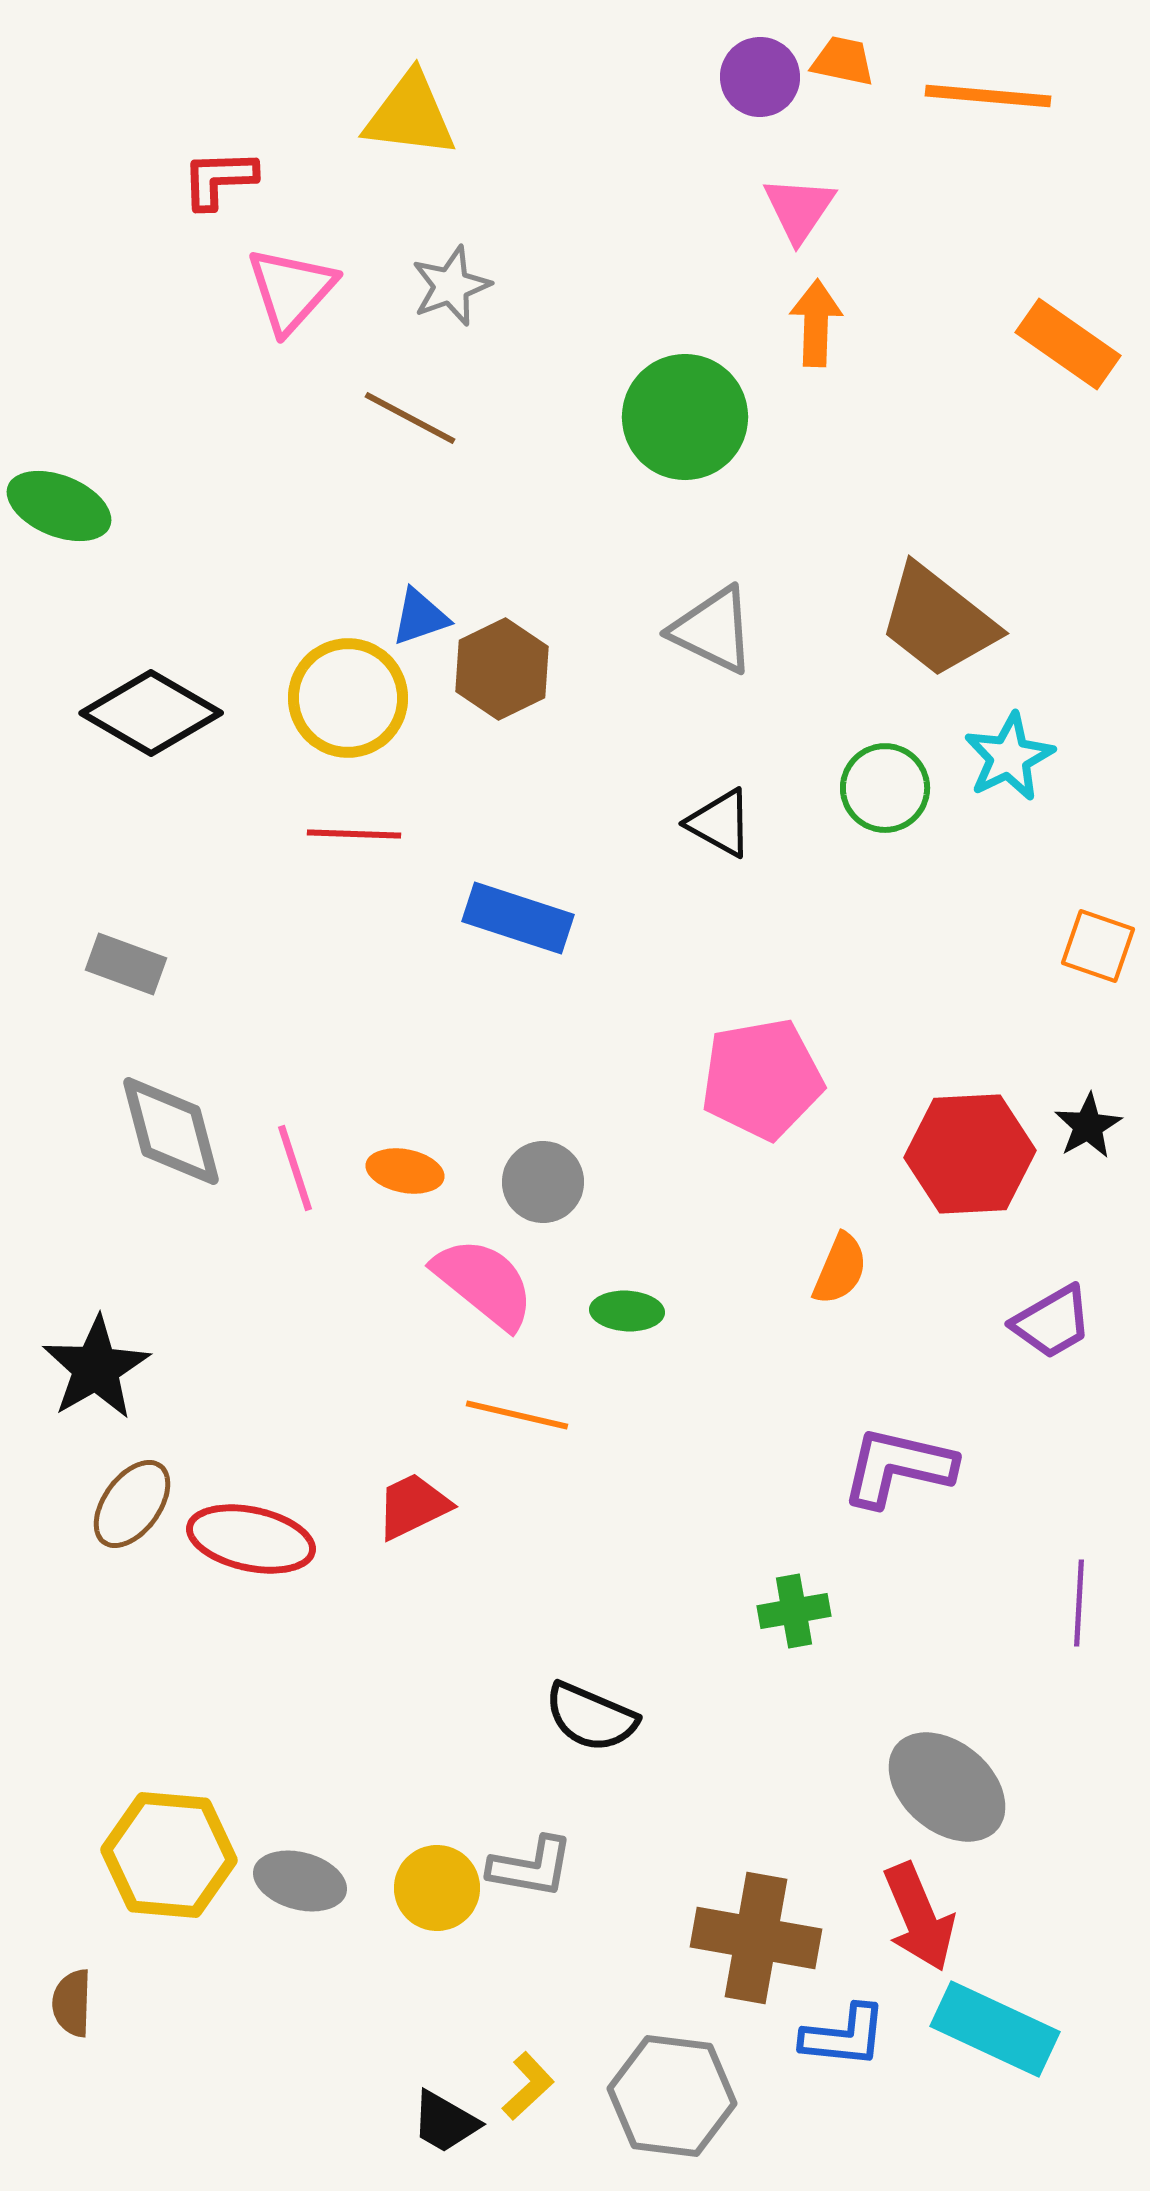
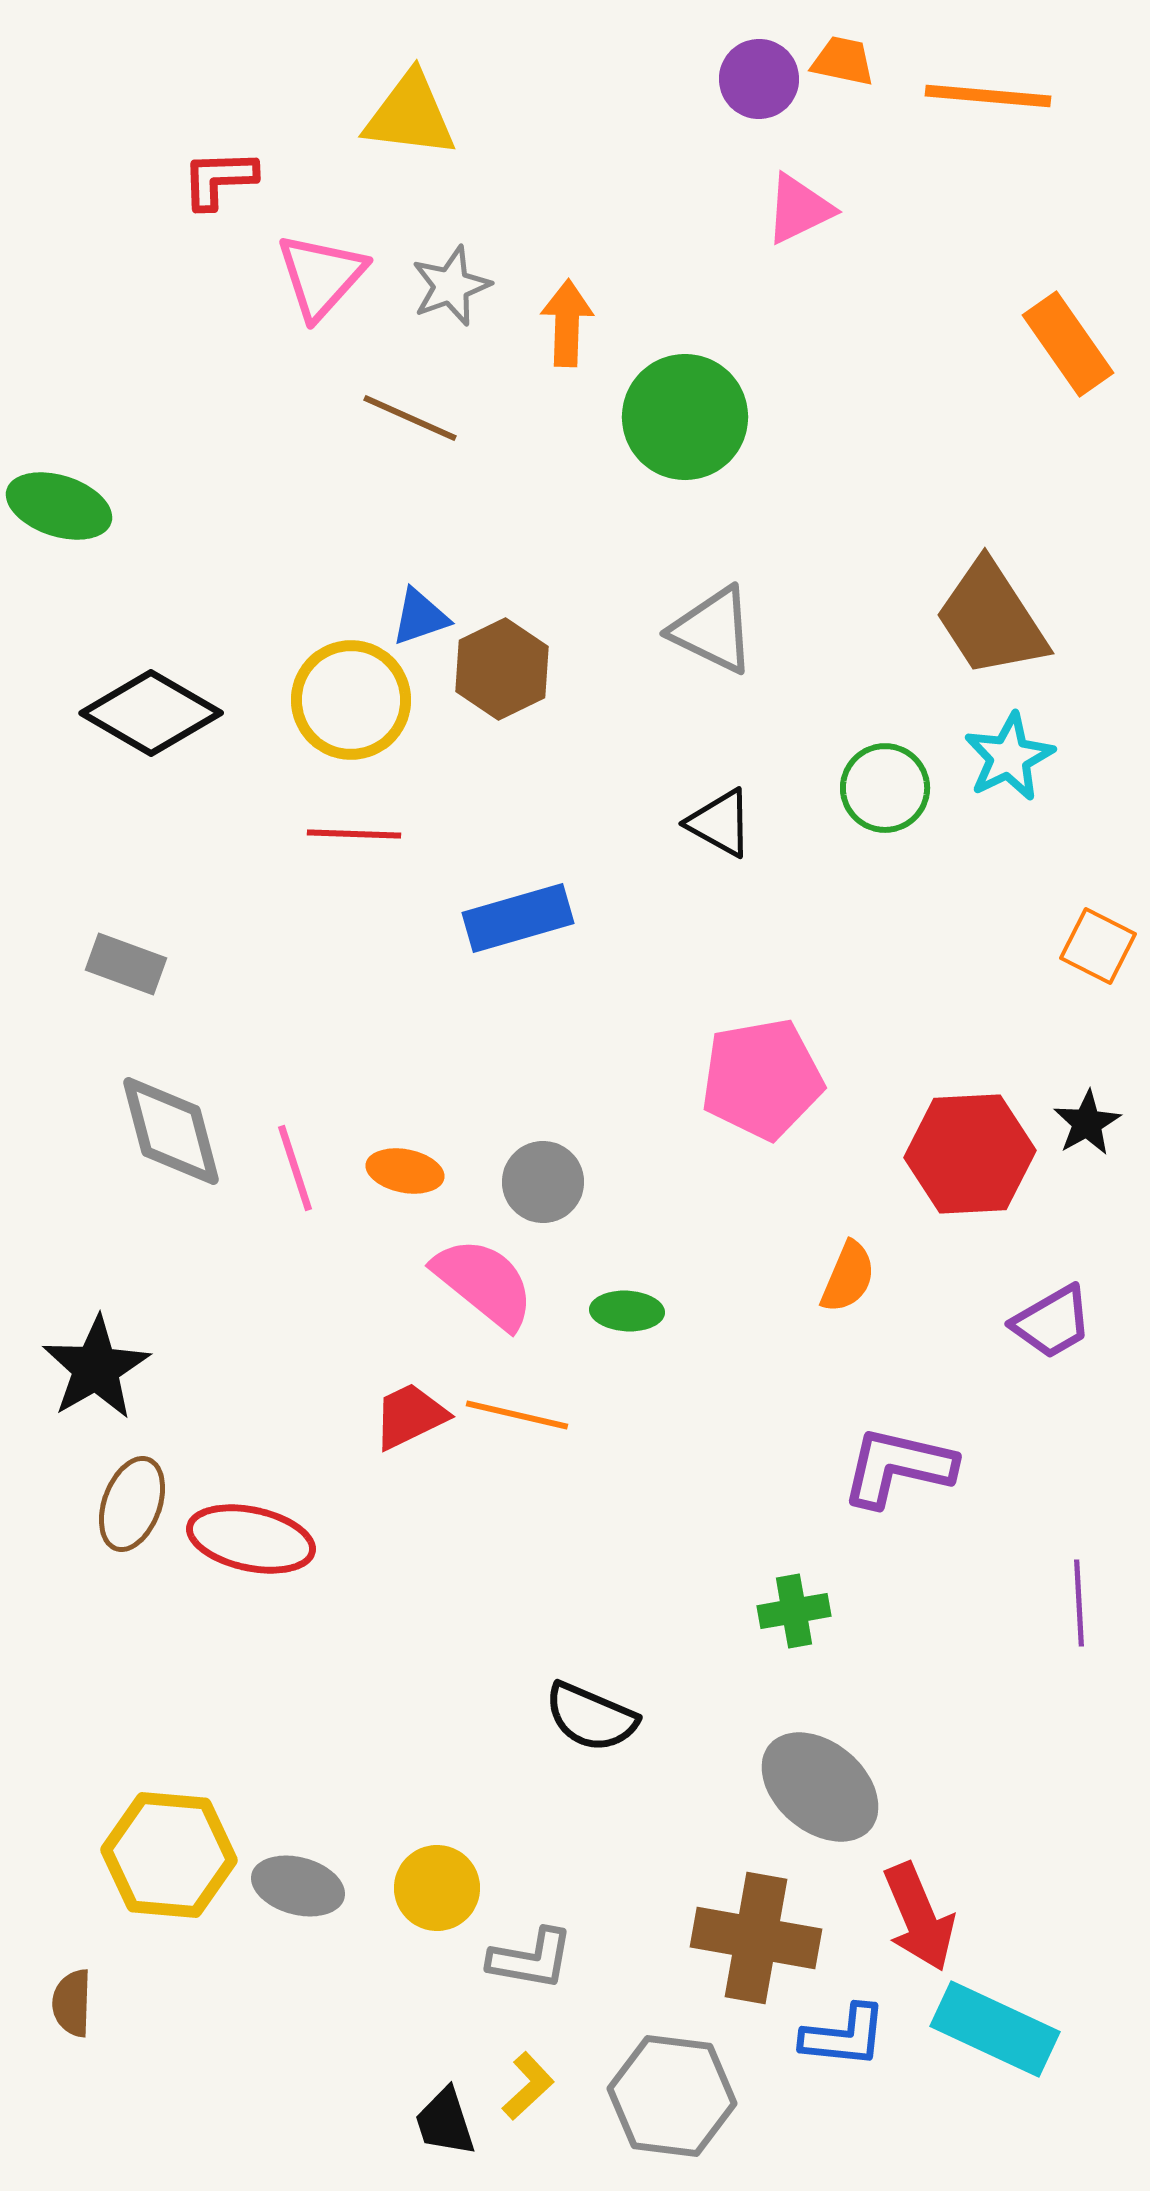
purple circle at (760, 77): moved 1 px left, 2 px down
pink triangle at (799, 209): rotated 30 degrees clockwise
pink triangle at (291, 290): moved 30 px right, 14 px up
orange arrow at (816, 323): moved 249 px left
orange rectangle at (1068, 344): rotated 20 degrees clockwise
brown line at (410, 418): rotated 4 degrees counterclockwise
green ellipse at (59, 506): rotated 4 degrees counterclockwise
brown trapezoid at (938, 621): moved 53 px right, 2 px up; rotated 19 degrees clockwise
yellow circle at (348, 698): moved 3 px right, 2 px down
blue rectangle at (518, 918): rotated 34 degrees counterclockwise
orange square at (1098, 946): rotated 8 degrees clockwise
black star at (1088, 1126): moved 1 px left, 3 px up
orange semicircle at (840, 1269): moved 8 px right, 8 px down
brown ellipse at (132, 1504): rotated 16 degrees counterclockwise
red trapezoid at (413, 1506): moved 3 px left, 90 px up
purple line at (1079, 1603): rotated 6 degrees counterclockwise
gray ellipse at (947, 1787): moved 127 px left
gray L-shape at (531, 1867): moved 92 px down
gray ellipse at (300, 1881): moved 2 px left, 5 px down
black trapezoid at (445, 2122): rotated 42 degrees clockwise
